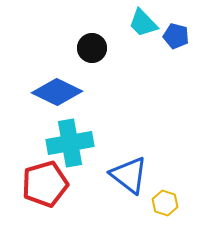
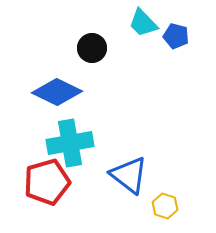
red pentagon: moved 2 px right, 2 px up
yellow hexagon: moved 3 px down
